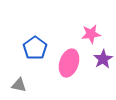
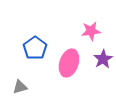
pink star: moved 3 px up
gray triangle: moved 1 px right, 2 px down; rotated 28 degrees counterclockwise
